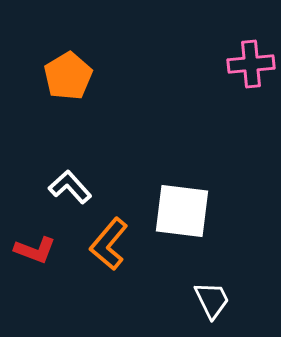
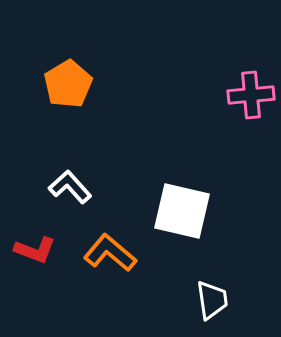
pink cross: moved 31 px down
orange pentagon: moved 8 px down
white square: rotated 6 degrees clockwise
orange L-shape: moved 1 px right, 9 px down; rotated 90 degrees clockwise
white trapezoid: rotated 18 degrees clockwise
